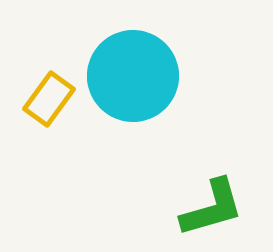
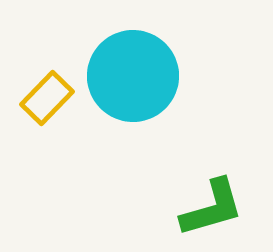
yellow rectangle: moved 2 px left, 1 px up; rotated 8 degrees clockwise
